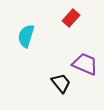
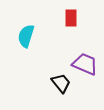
red rectangle: rotated 42 degrees counterclockwise
